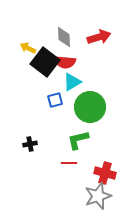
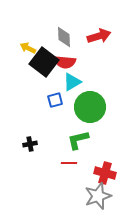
red arrow: moved 1 px up
black square: moved 1 px left
